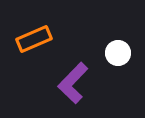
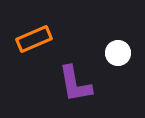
purple L-shape: moved 2 px right, 1 px down; rotated 54 degrees counterclockwise
